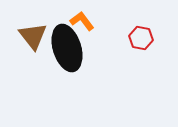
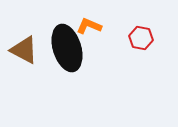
orange L-shape: moved 7 px right, 5 px down; rotated 30 degrees counterclockwise
brown triangle: moved 9 px left, 14 px down; rotated 24 degrees counterclockwise
